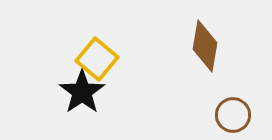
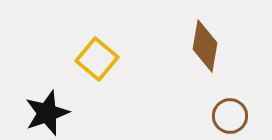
black star: moved 35 px left, 21 px down; rotated 15 degrees clockwise
brown circle: moved 3 px left, 1 px down
